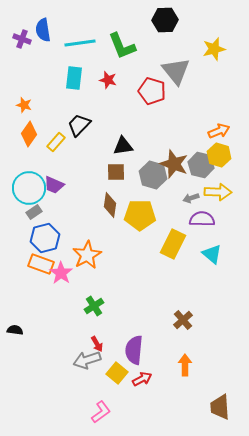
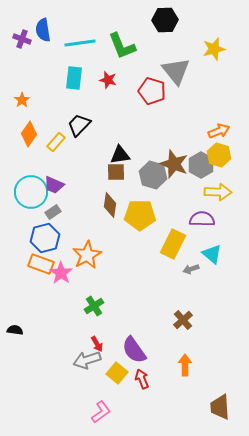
orange star at (24, 105): moved 2 px left, 5 px up; rotated 21 degrees clockwise
black triangle at (123, 146): moved 3 px left, 9 px down
gray hexagon at (201, 165): rotated 15 degrees clockwise
cyan circle at (29, 188): moved 2 px right, 4 px down
gray arrow at (191, 198): moved 71 px down
gray rectangle at (34, 212): moved 19 px right
purple semicircle at (134, 350): rotated 40 degrees counterclockwise
red arrow at (142, 379): rotated 84 degrees counterclockwise
